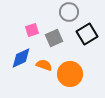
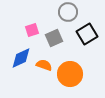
gray circle: moved 1 px left
